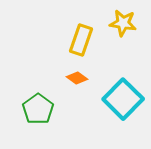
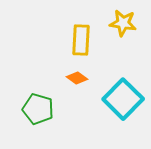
yellow rectangle: rotated 16 degrees counterclockwise
green pentagon: rotated 20 degrees counterclockwise
